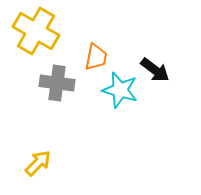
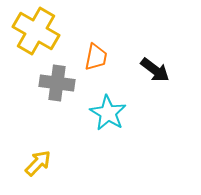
cyan star: moved 12 px left, 23 px down; rotated 15 degrees clockwise
